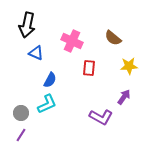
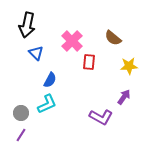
pink cross: rotated 20 degrees clockwise
blue triangle: rotated 21 degrees clockwise
red rectangle: moved 6 px up
